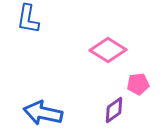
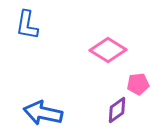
blue L-shape: moved 1 px left, 6 px down
purple diamond: moved 3 px right
